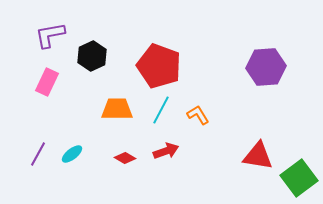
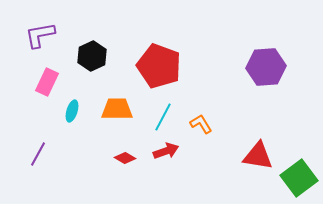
purple L-shape: moved 10 px left
cyan line: moved 2 px right, 7 px down
orange L-shape: moved 3 px right, 9 px down
cyan ellipse: moved 43 px up; rotated 35 degrees counterclockwise
